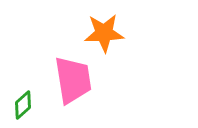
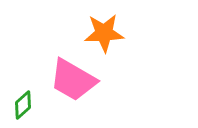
pink trapezoid: rotated 129 degrees clockwise
